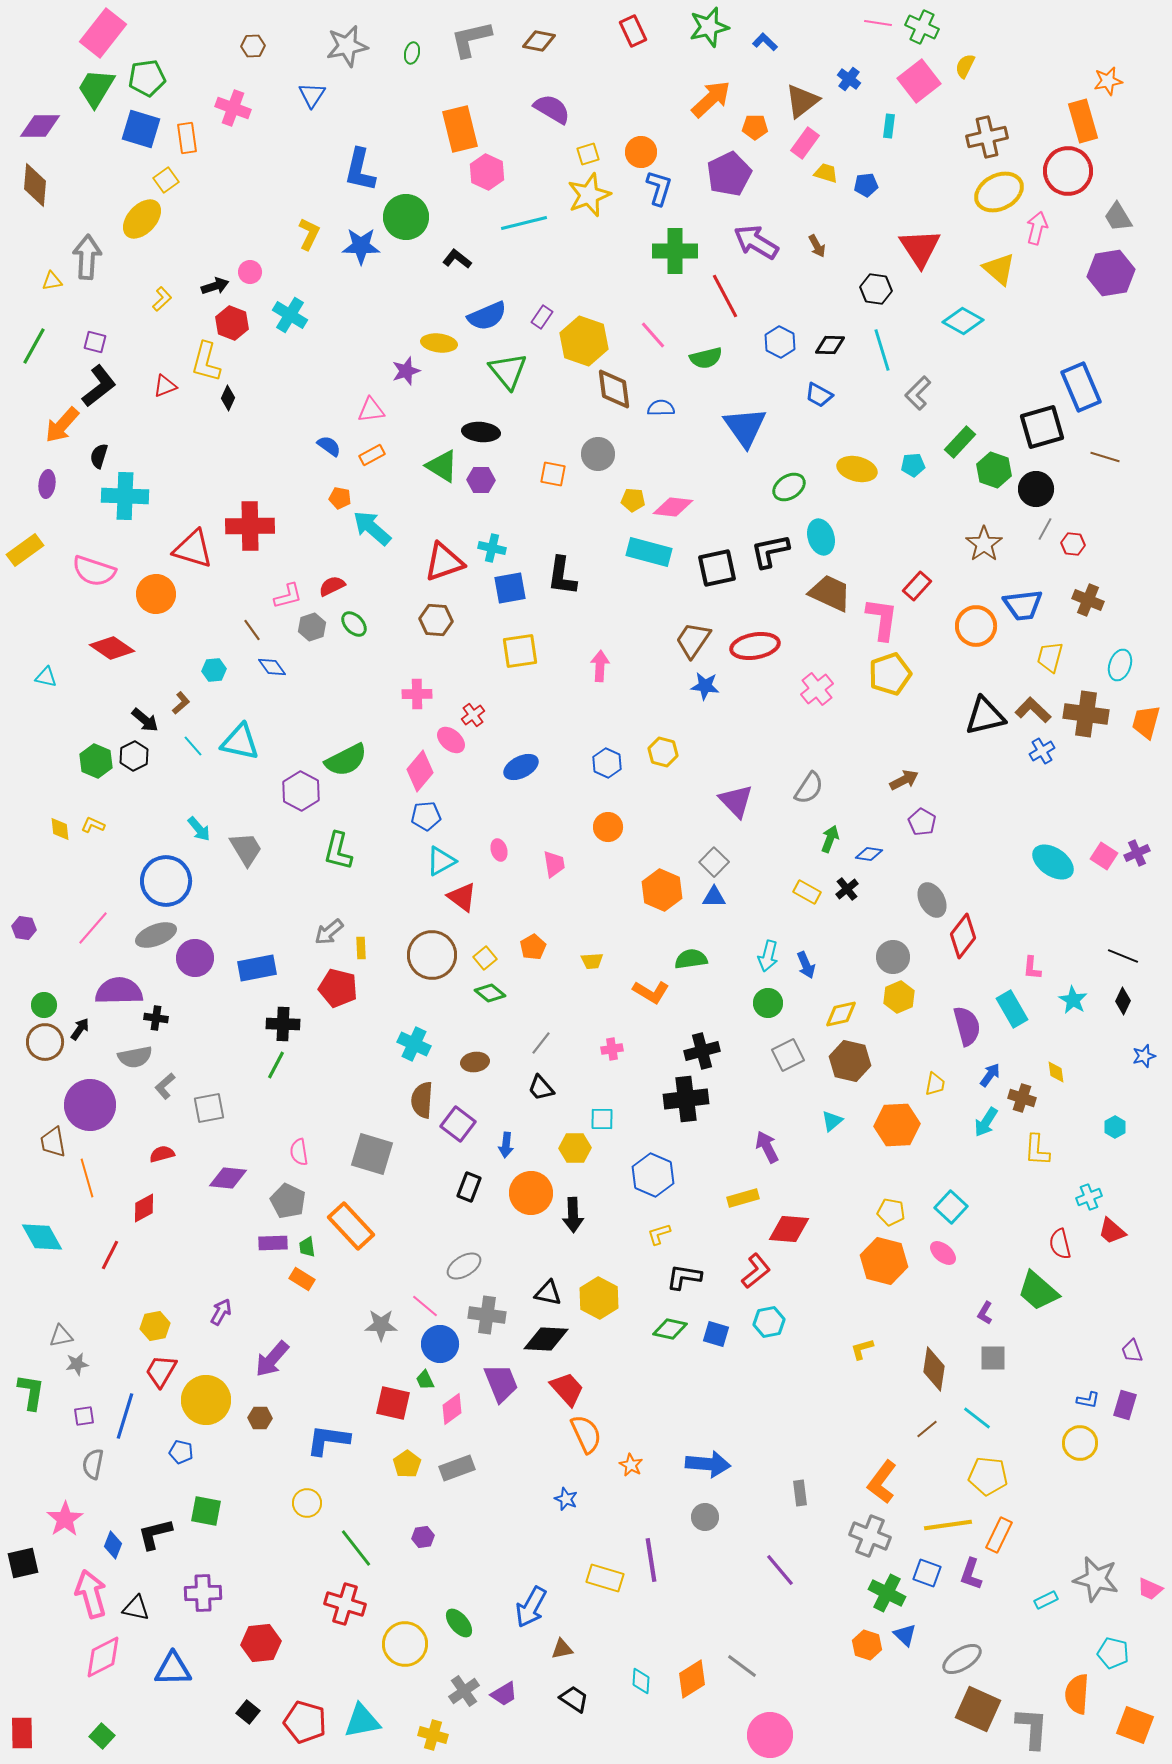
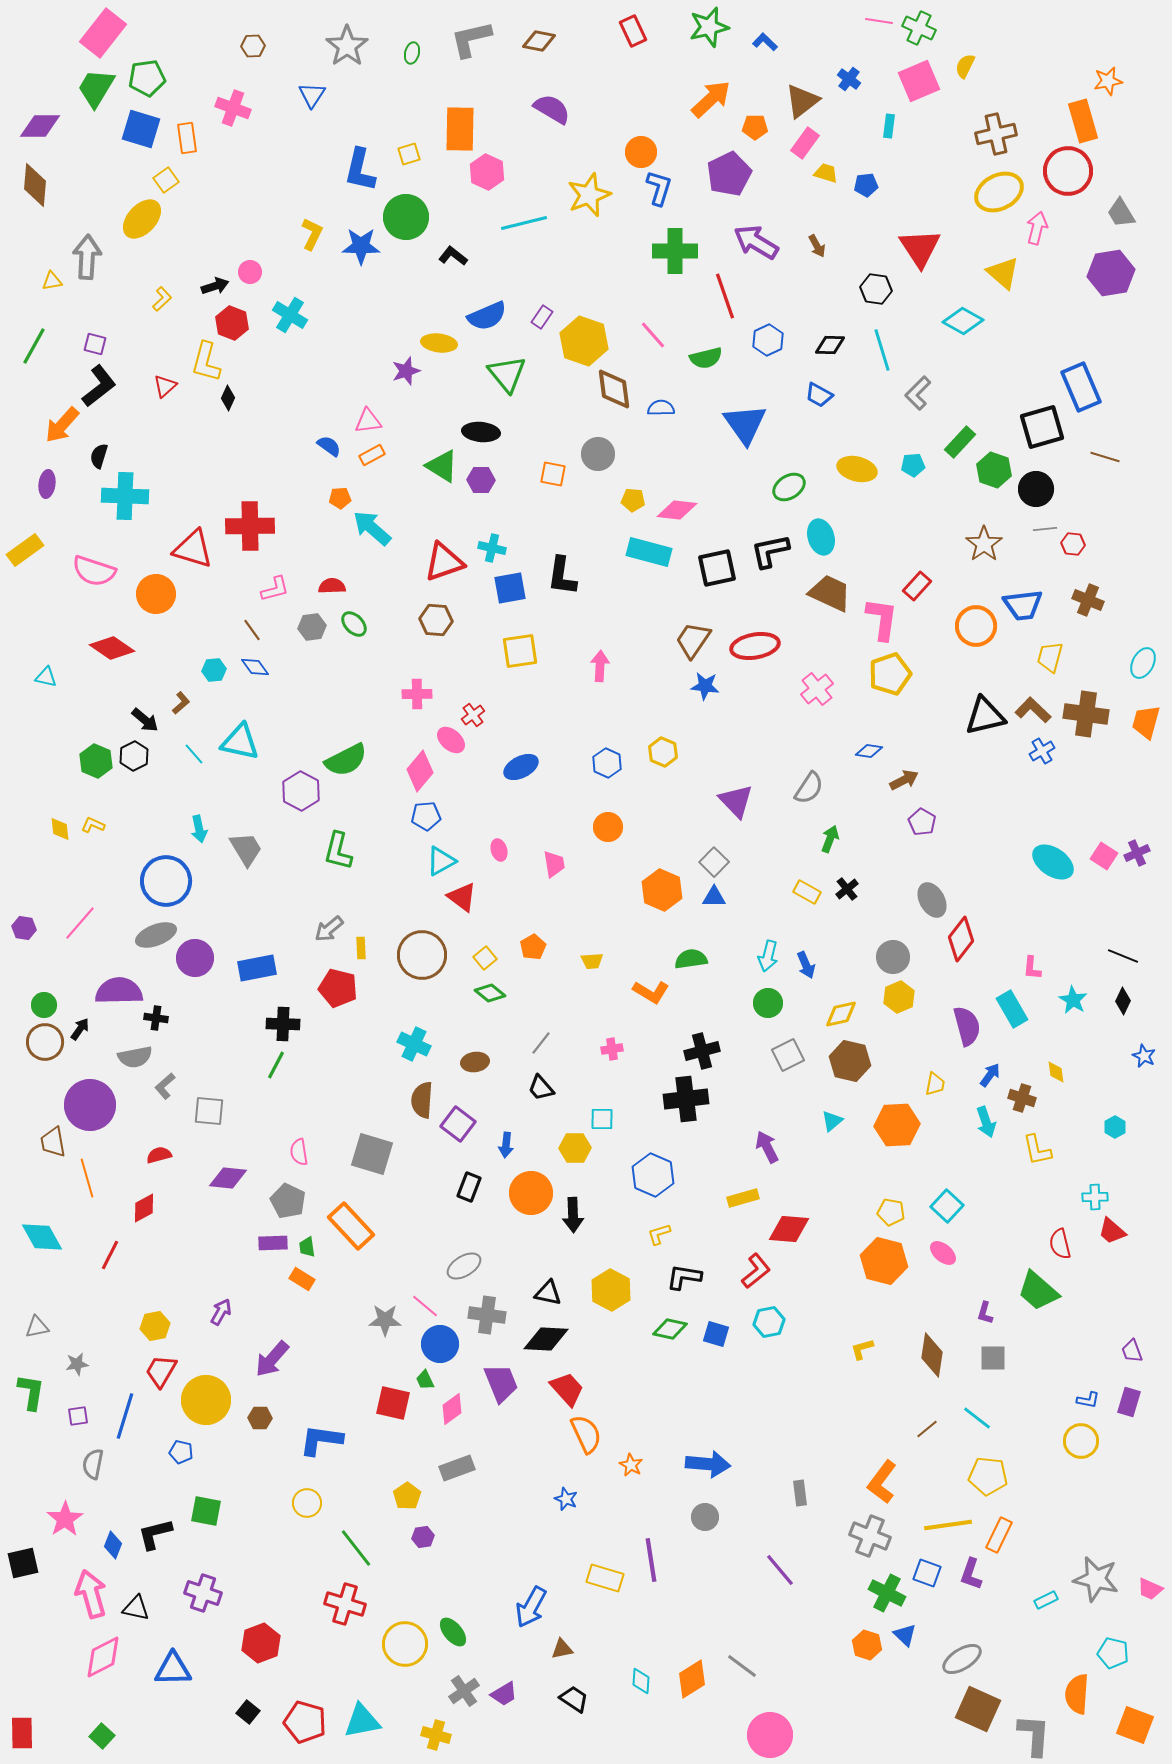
pink line at (878, 23): moved 1 px right, 2 px up
green cross at (922, 27): moved 3 px left, 1 px down
gray star at (347, 46): rotated 24 degrees counterclockwise
pink square at (919, 81): rotated 15 degrees clockwise
orange rectangle at (460, 129): rotated 15 degrees clockwise
brown cross at (987, 137): moved 9 px right, 3 px up
yellow square at (588, 154): moved 179 px left
gray trapezoid at (1118, 217): moved 3 px right, 4 px up
yellow L-shape at (309, 234): moved 3 px right
black L-shape at (457, 259): moved 4 px left, 3 px up
yellow triangle at (999, 269): moved 4 px right, 4 px down
red line at (725, 296): rotated 9 degrees clockwise
purple square at (95, 342): moved 2 px down
blue hexagon at (780, 342): moved 12 px left, 2 px up; rotated 8 degrees clockwise
green triangle at (508, 371): moved 1 px left, 3 px down
red triangle at (165, 386): rotated 20 degrees counterclockwise
pink triangle at (371, 410): moved 3 px left, 11 px down
blue triangle at (745, 427): moved 3 px up
orange pentagon at (340, 498): rotated 15 degrees counterclockwise
pink diamond at (673, 507): moved 4 px right, 3 px down
gray line at (1045, 529): rotated 55 degrees clockwise
red semicircle at (332, 586): rotated 24 degrees clockwise
pink L-shape at (288, 596): moved 13 px left, 7 px up
gray hexagon at (312, 627): rotated 12 degrees clockwise
cyan ellipse at (1120, 665): moved 23 px right, 2 px up; rotated 8 degrees clockwise
blue diamond at (272, 667): moved 17 px left
cyan line at (193, 746): moved 1 px right, 8 px down
yellow hexagon at (663, 752): rotated 8 degrees clockwise
cyan arrow at (199, 829): rotated 28 degrees clockwise
blue diamond at (869, 854): moved 103 px up
pink line at (93, 928): moved 13 px left, 5 px up
gray arrow at (329, 932): moved 3 px up
red diamond at (963, 936): moved 2 px left, 3 px down
brown circle at (432, 955): moved 10 px left
blue star at (1144, 1056): rotated 30 degrees counterclockwise
gray square at (209, 1108): moved 3 px down; rotated 16 degrees clockwise
cyan arrow at (986, 1122): rotated 52 degrees counterclockwise
yellow L-shape at (1037, 1150): rotated 16 degrees counterclockwise
red semicircle at (162, 1154): moved 3 px left, 1 px down
cyan cross at (1089, 1197): moved 6 px right; rotated 20 degrees clockwise
cyan square at (951, 1207): moved 4 px left, 1 px up
yellow hexagon at (599, 1298): moved 12 px right, 8 px up
purple L-shape at (985, 1313): rotated 15 degrees counterclockwise
gray star at (381, 1325): moved 4 px right, 5 px up
gray triangle at (61, 1336): moved 24 px left, 9 px up
brown diamond at (934, 1369): moved 2 px left, 14 px up
purple rectangle at (1125, 1405): moved 4 px right, 3 px up
purple square at (84, 1416): moved 6 px left
blue L-shape at (328, 1440): moved 7 px left
yellow circle at (1080, 1443): moved 1 px right, 2 px up
yellow pentagon at (407, 1464): moved 32 px down
purple cross at (203, 1593): rotated 21 degrees clockwise
green ellipse at (459, 1623): moved 6 px left, 9 px down
red hexagon at (261, 1643): rotated 15 degrees counterclockwise
gray L-shape at (1032, 1728): moved 2 px right, 7 px down
yellow cross at (433, 1735): moved 3 px right
